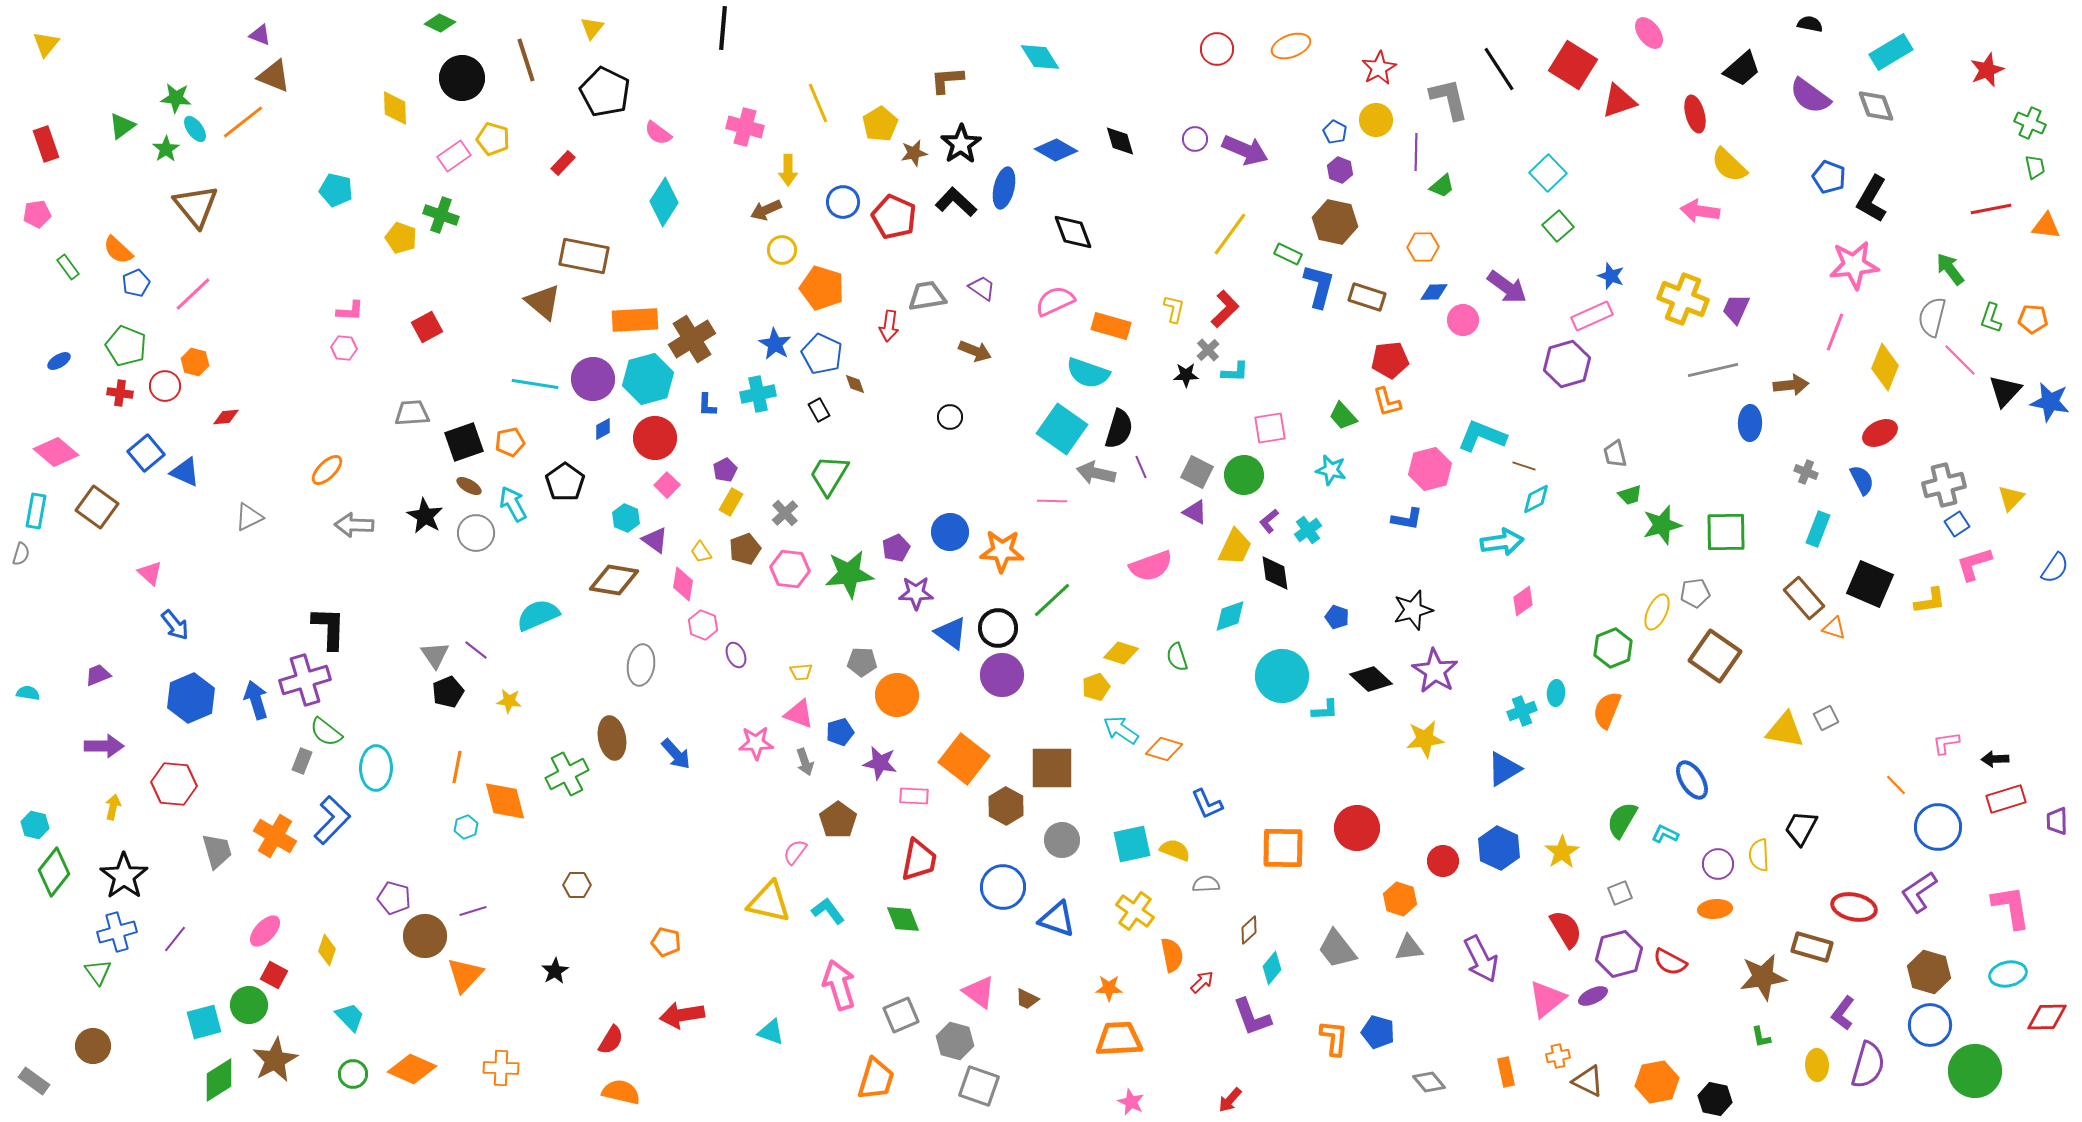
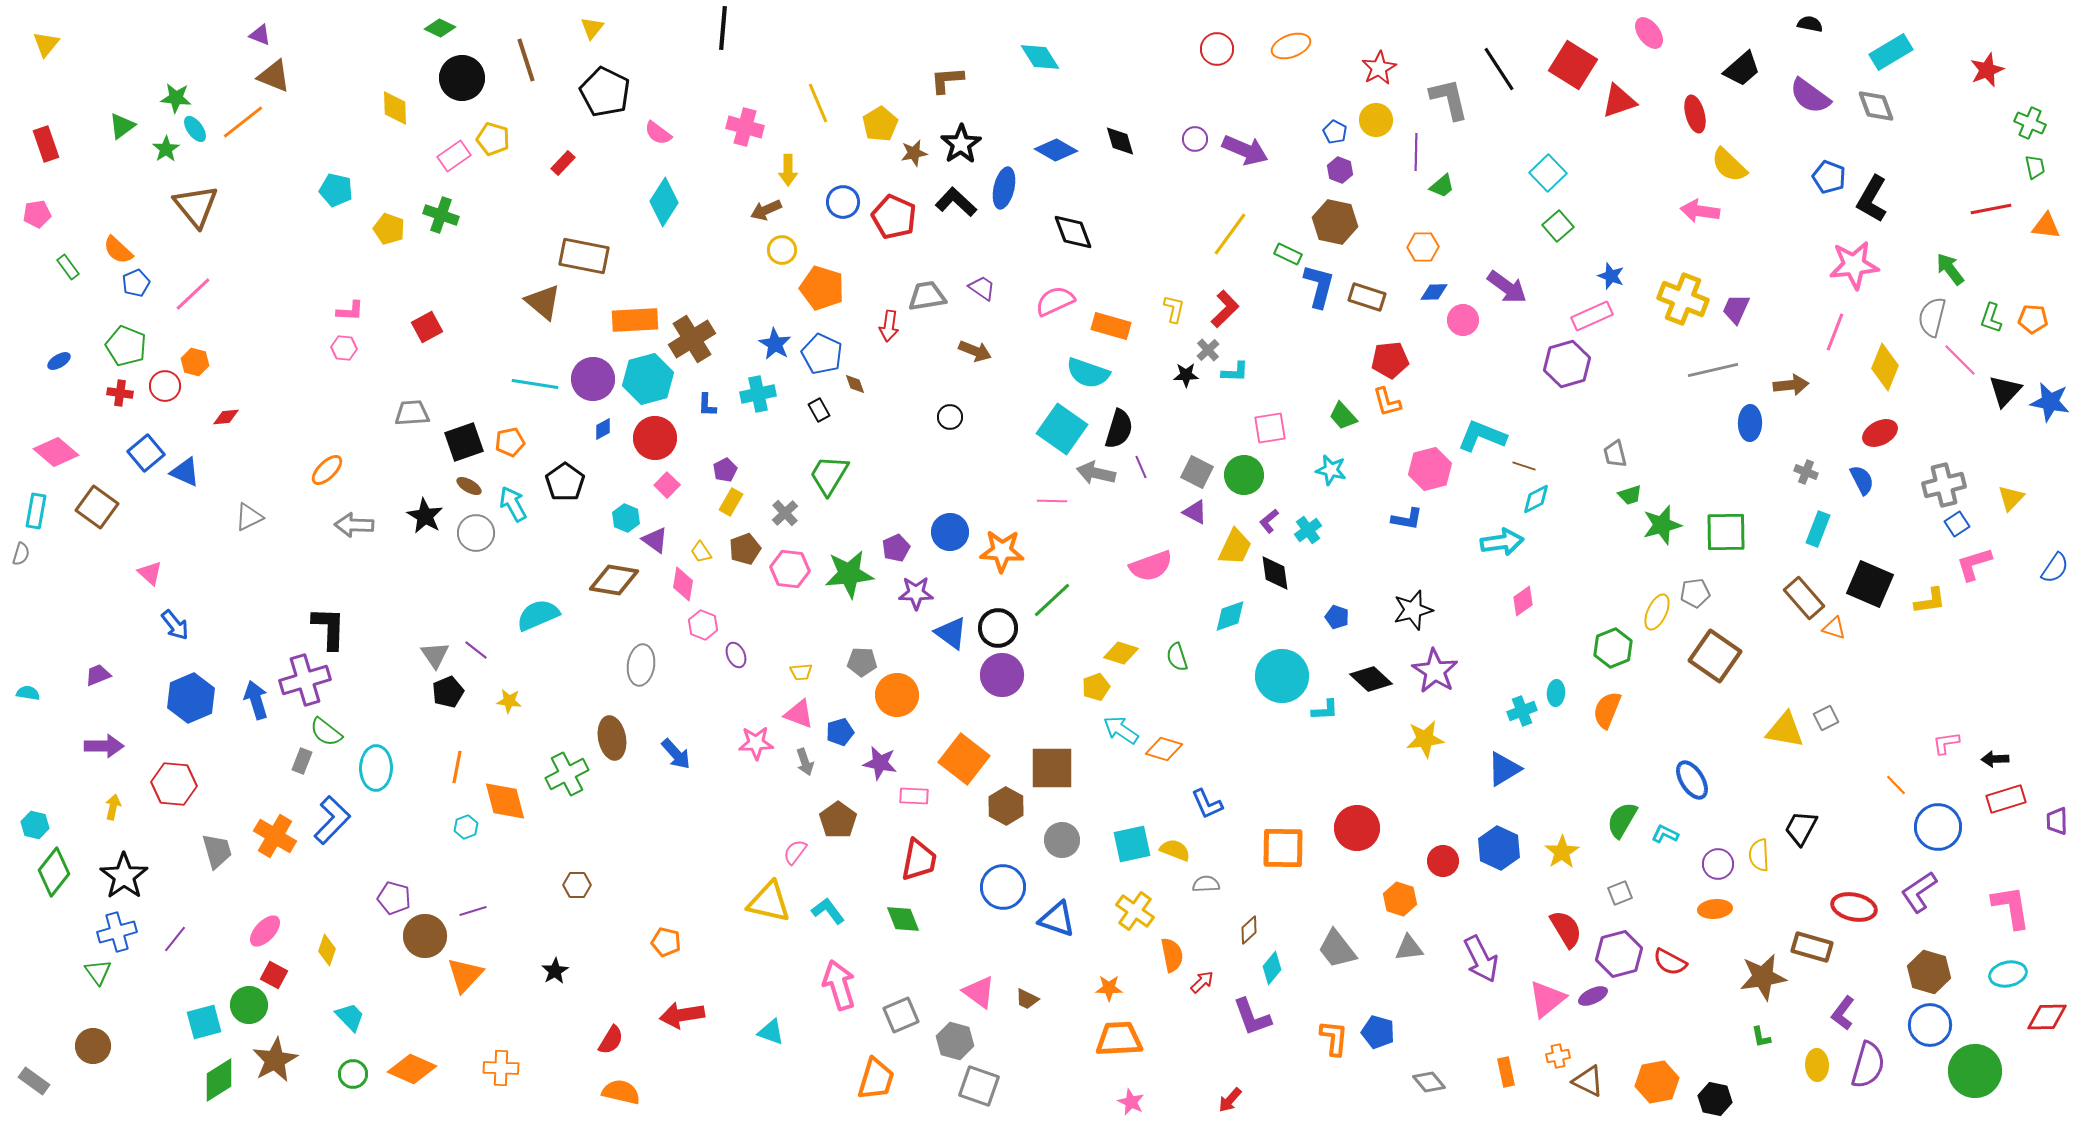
green diamond at (440, 23): moved 5 px down
yellow pentagon at (401, 238): moved 12 px left, 9 px up
